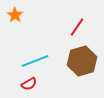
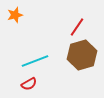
orange star: rotated 21 degrees clockwise
brown hexagon: moved 6 px up
